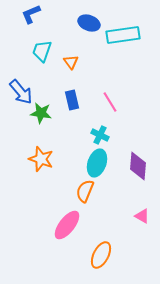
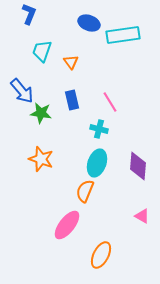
blue L-shape: moved 2 px left; rotated 135 degrees clockwise
blue arrow: moved 1 px right, 1 px up
cyan cross: moved 1 px left, 6 px up; rotated 12 degrees counterclockwise
